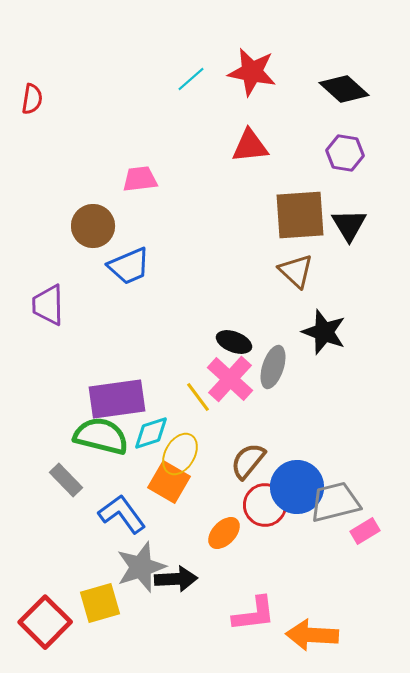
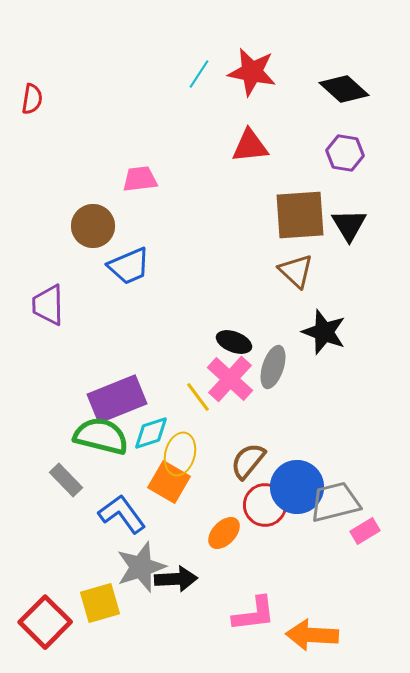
cyan line: moved 8 px right, 5 px up; rotated 16 degrees counterclockwise
purple rectangle: rotated 14 degrees counterclockwise
yellow ellipse: rotated 15 degrees counterclockwise
